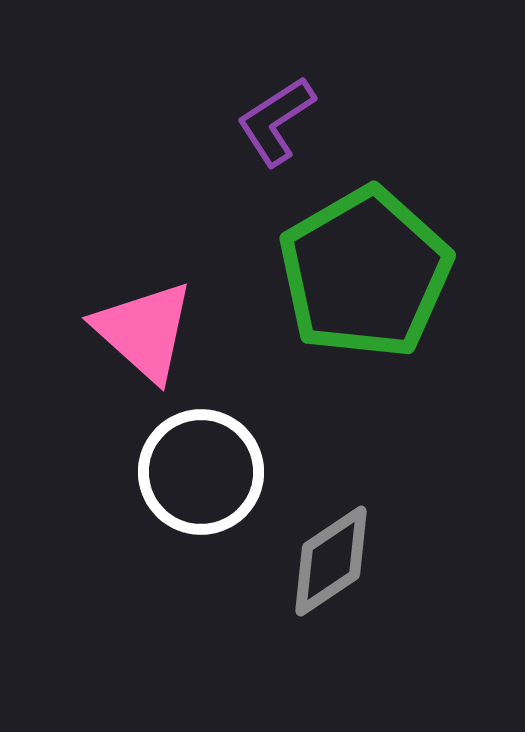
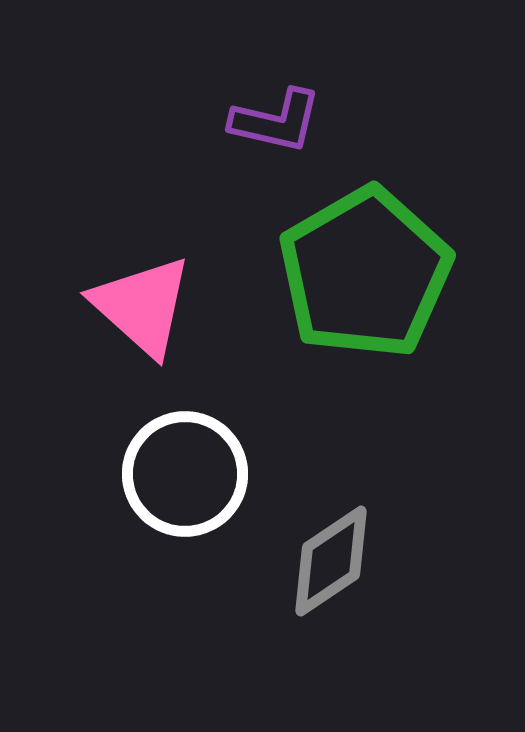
purple L-shape: rotated 134 degrees counterclockwise
pink triangle: moved 2 px left, 25 px up
white circle: moved 16 px left, 2 px down
